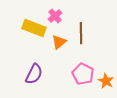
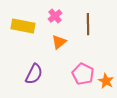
yellow rectangle: moved 11 px left, 2 px up; rotated 10 degrees counterclockwise
brown line: moved 7 px right, 9 px up
